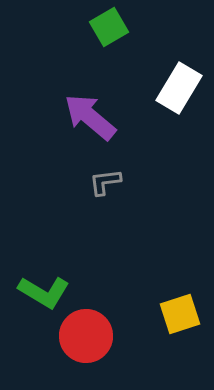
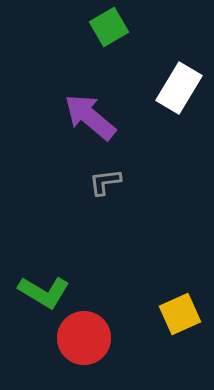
yellow square: rotated 6 degrees counterclockwise
red circle: moved 2 px left, 2 px down
